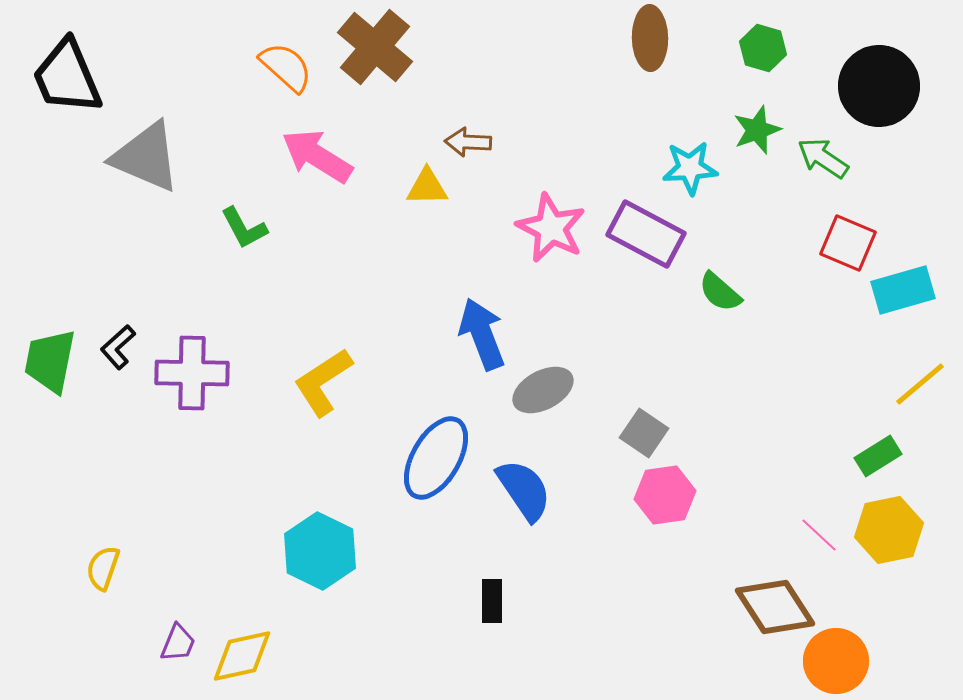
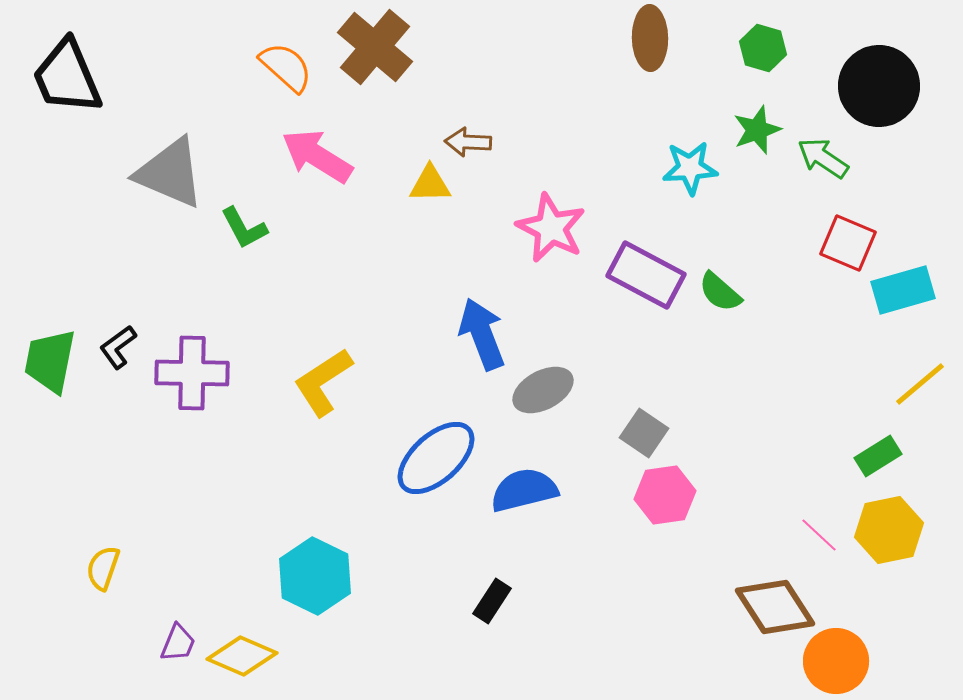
gray triangle: moved 24 px right, 16 px down
yellow triangle: moved 3 px right, 3 px up
purple rectangle: moved 41 px down
black L-shape: rotated 6 degrees clockwise
blue ellipse: rotated 18 degrees clockwise
blue semicircle: rotated 70 degrees counterclockwise
cyan hexagon: moved 5 px left, 25 px down
black rectangle: rotated 33 degrees clockwise
yellow diamond: rotated 36 degrees clockwise
